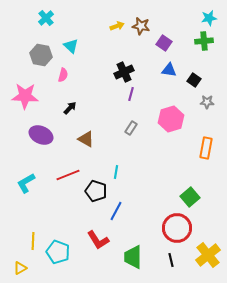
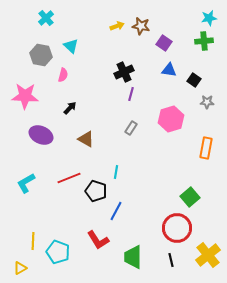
red line: moved 1 px right, 3 px down
